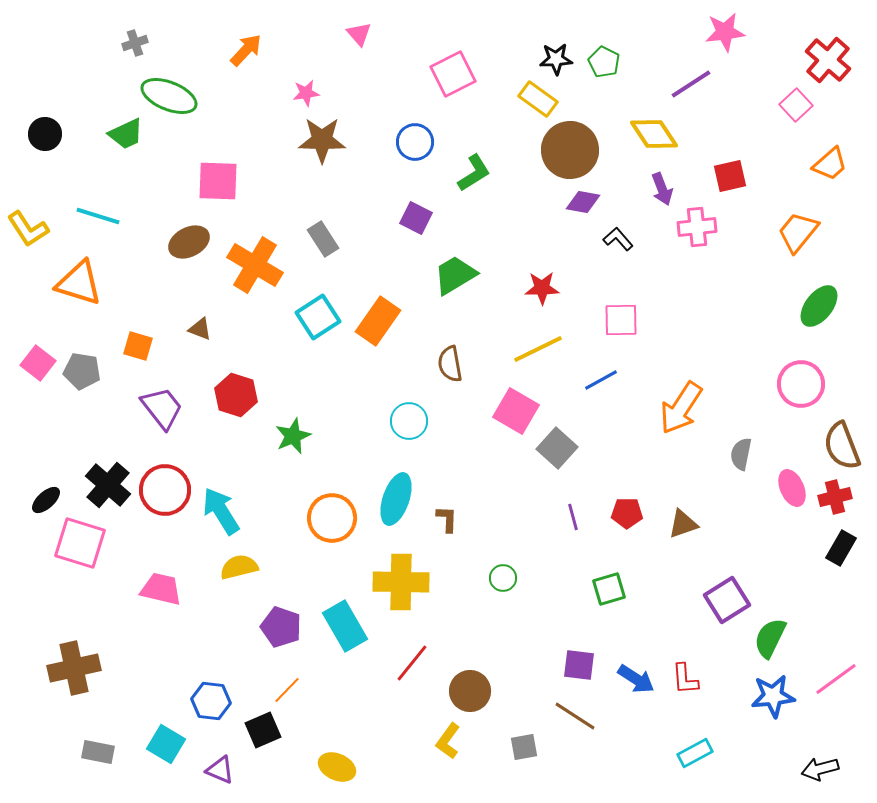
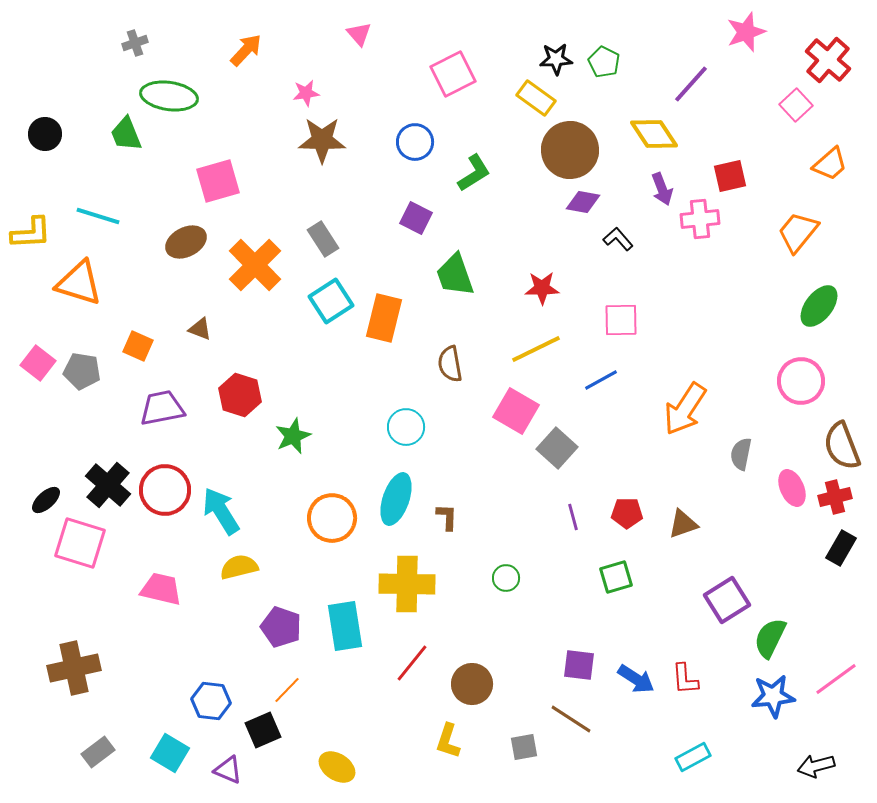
pink star at (725, 32): moved 21 px right; rotated 12 degrees counterclockwise
purple line at (691, 84): rotated 15 degrees counterclockwise
green ellipse at (169, 96): rotated 14 degrees counterclockwise
yellow rectangle at (538, 99): moved 2 px left, 1 px up
green trapezoid at (126, 134): rotated 93 degrees clockwise
pink square at (218, 181): rotated 18 degrees counterclockwise
pink cross at (697, 227): moved 3 px right, 8 px up
yellow L-shape at (28, 229): moved 3 px right, 4 px down; rotated 60 degrees counterclockwise
brown ellipse at (189, 242): moved 3 px left
orange cross at (255, 265): rotated 14 degrees clockwise
green trapezoid at (455, 275): rotated 78 degrees counterclockwise
cyan square at (318, 317): moved 13 px right, 16 px up
orange rectangle at (378, 321): moved 6 px right, 3 px up; rotated 21 degrees counterclockwise
orange square at (138, 346): rotated 8 degrees clockwise
yellow line at (538, 349): moved 2 px left
pink circle at (801, 384): moved 3 px up
red hexagon at (236, 395): moved 4 px right
purple trapezoid at (162, 408): rotated 63 degrees counterclockwise
orange arrow at (681, 408): moved 4 px right, 1 px down
cyan circle at (409, 421): moved 3 px left, 6 px down
brown L-shape at (447, 519): moved 2 px up
green circle at (503, 578): moved 3 px right
yellow cross at (401, 582): moved 6 px right, 2 px down
green square at (609, 589): moved 7 px right, 12 px up
cyan rectangle at (345, 626): rotated 21 degrees clockwise
brown circle at (470, 691): moved 2 px right, 7 px up
brown line at (575, 716): moved 4 px left, 3 px down
yellow L-shape at (448, 741): rotated 18 degrees counterclockwise
cyan square at (166, 744): moved 4 px right, 9 px down
gray rectangle at (98, 752): rotated 48 degrees counterclockwise
cyan rectangle at (695, 753): moved 2 px left, 4 px down
yellow ellipse at (337, 767): rotated 9 degrees clockwise
black arrow at (820, 769): moved 4 px left, 3 px up
purple triangle at (220, 770): moved 8 px right
